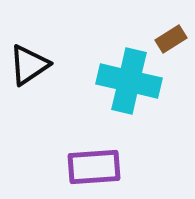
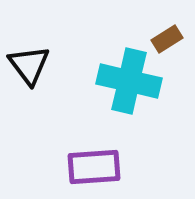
brown rectangle: moved 4 px left
black triangle: rotated 33 degrees counterclockwise
